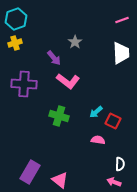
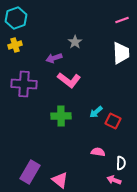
cyan hexagon: moved 1 px up
yellow cross: moved 2 px down
purple arrow: rotated 112 degrees clockwise
pink L-shape: moved 1 px right, 1 px up
green cross: moved 2 px right; rotated 18 degrees counterclockwise
pink semicircle: moved 12 px down
white semicircle: moved 1 px right, 1 px up
pink arrow: moved 2 px up
